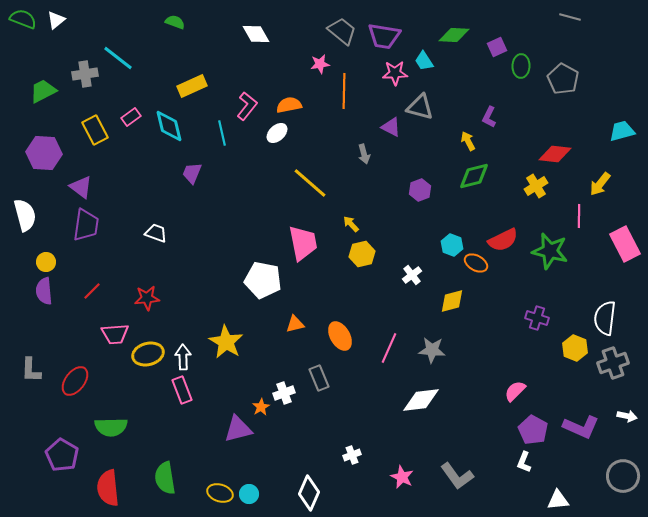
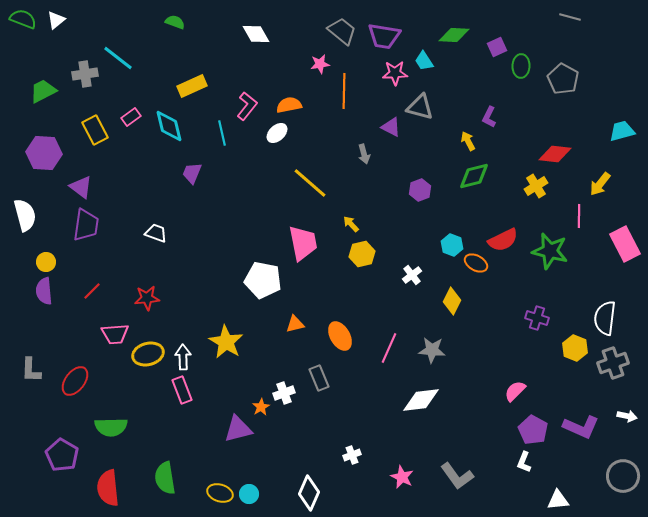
yellow diamond at (452, 301): rotated 48 degrees counterclockwise
